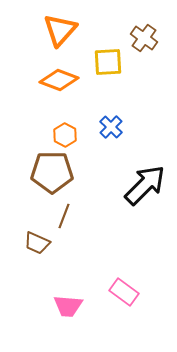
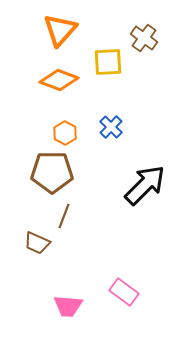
orange hexagon: moved 2 px up
